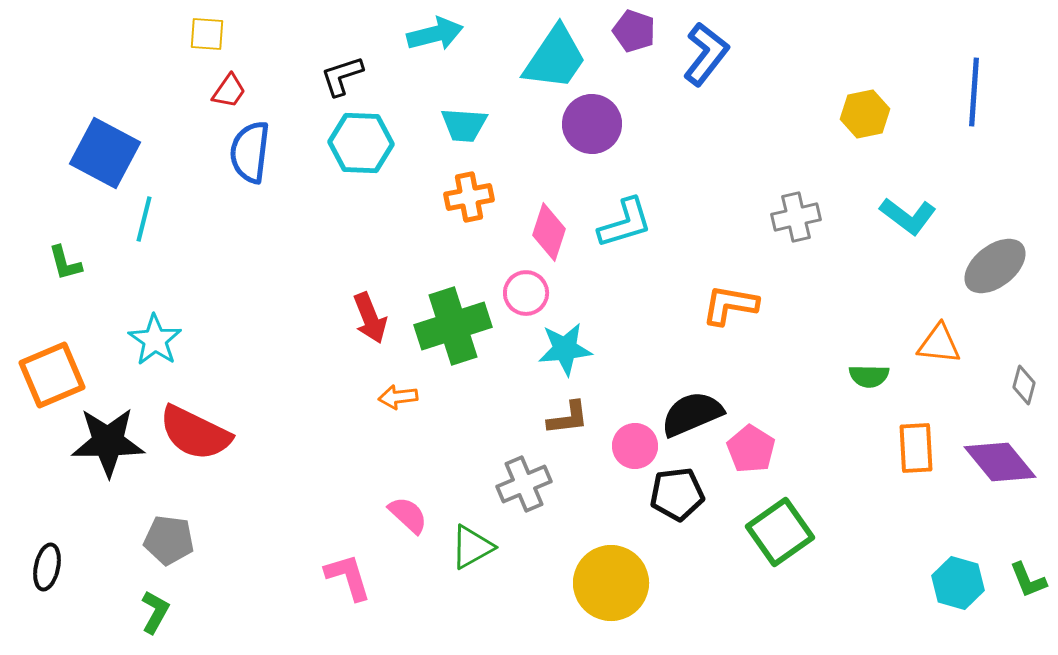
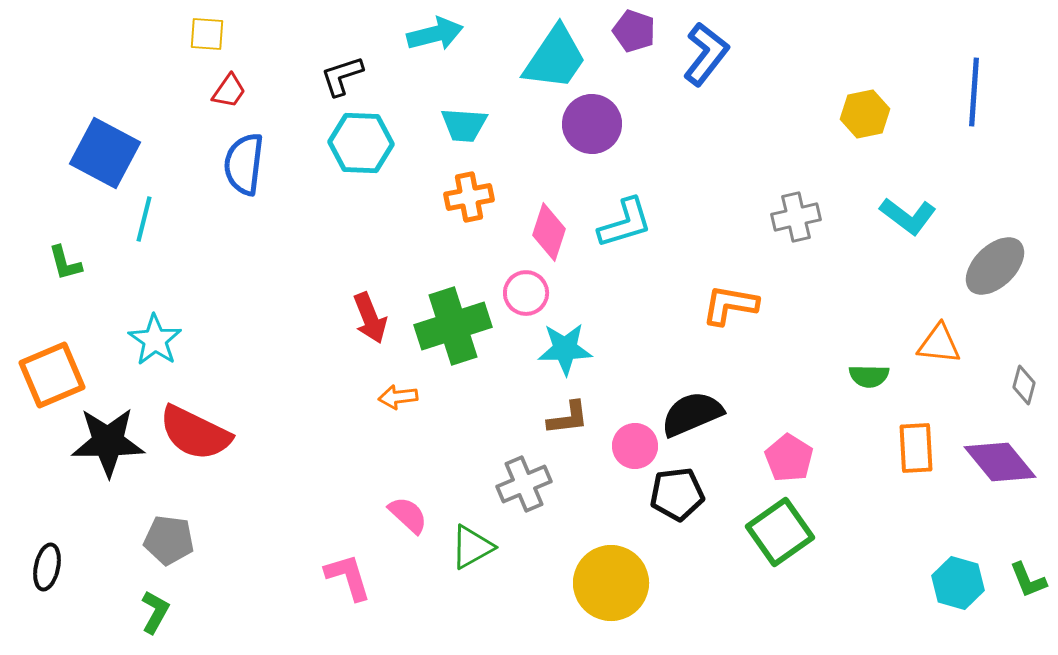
blue semicircle at (250, 152): moved 6 px left, 12 px down
gray ellipse at (995, 266): rotated 6 degrees counterclockwise
cyan star at (565, 349): rotated 4 degrees clockwise
pink pentagon at (751, 449): moved 38 px right, 9 px down
